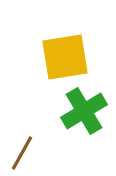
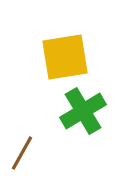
green cross: moved 1 px left
